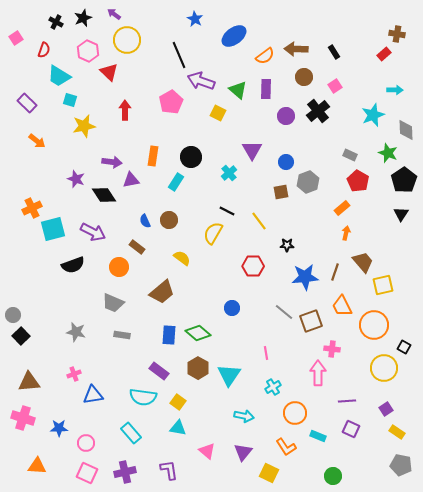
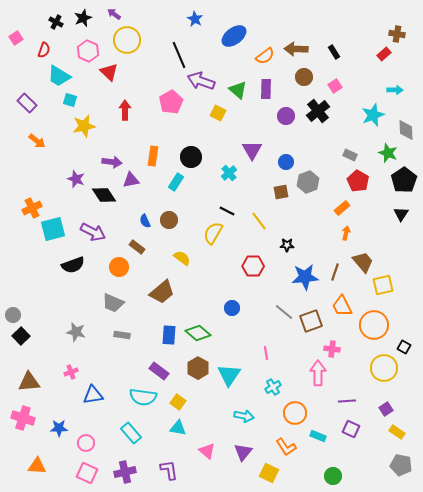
pink cross at (74, 374): moved 3 px left, 2 px up
